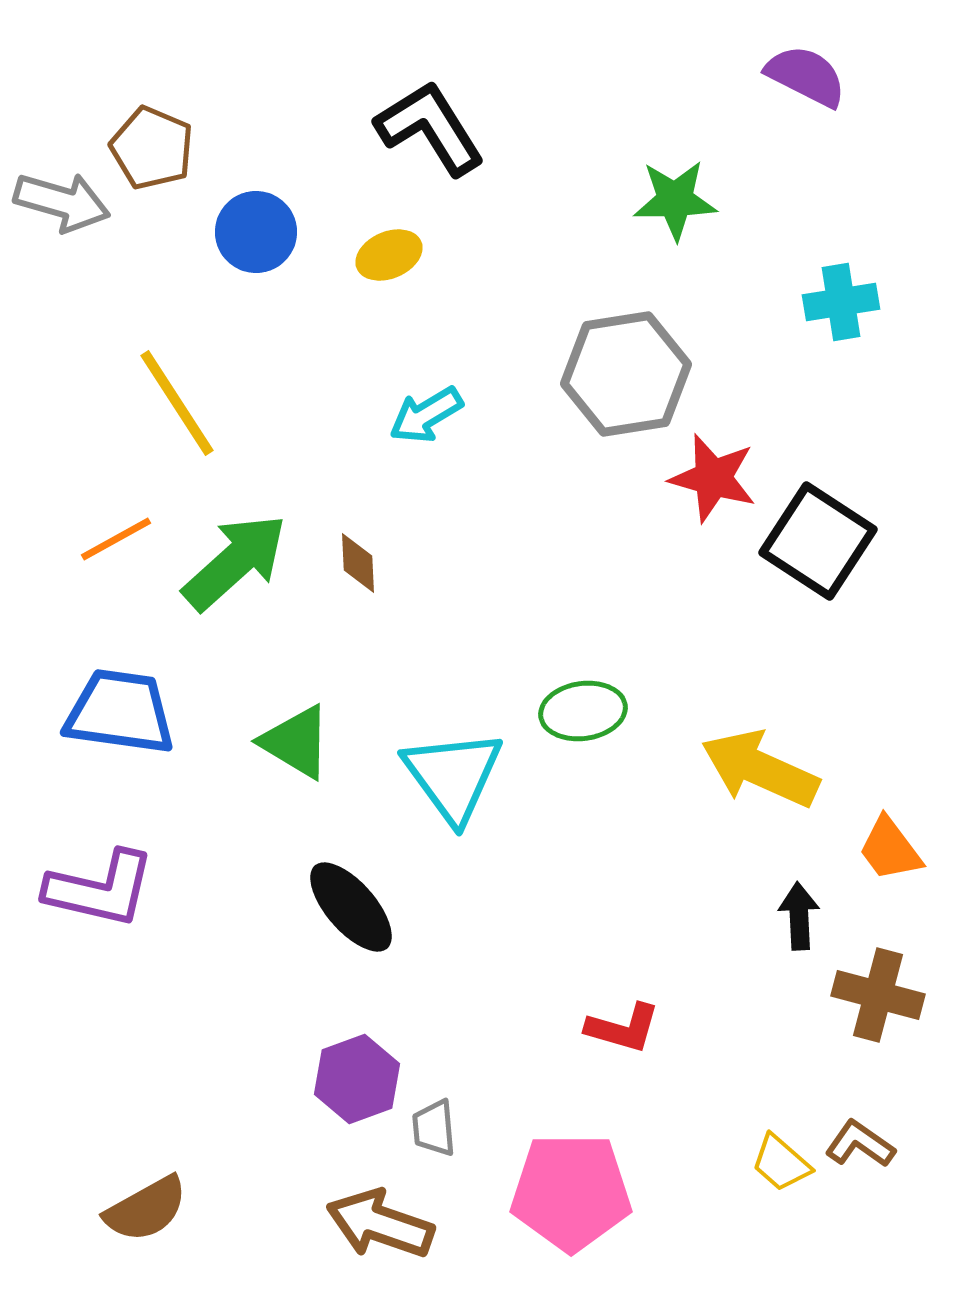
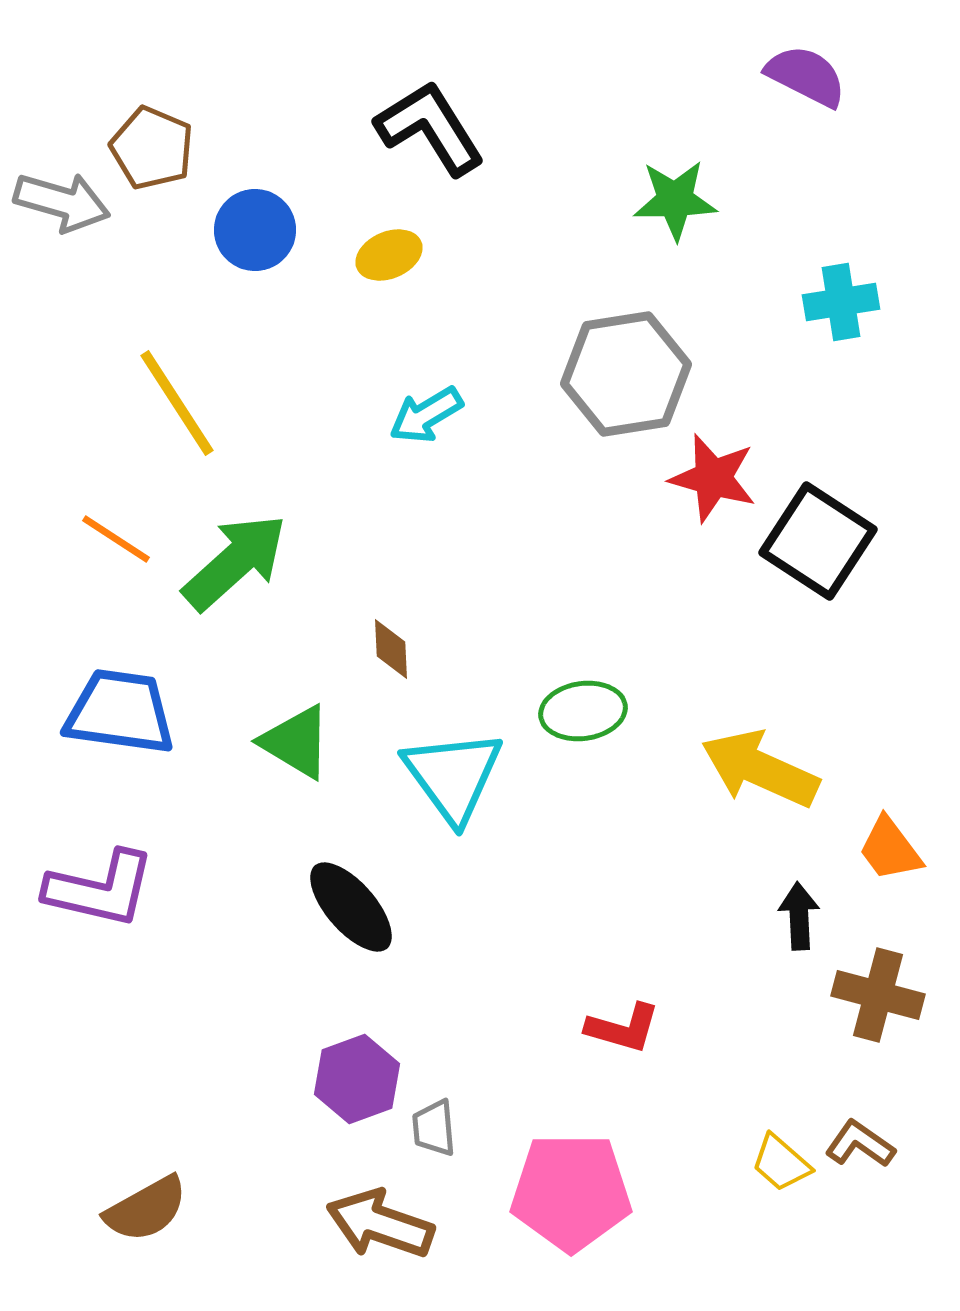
blue circle: moved 1 px left, 2 px up
orange line: rotated 62 degrees clockwise
brown diamond: moved 33 px right, 86 px down
